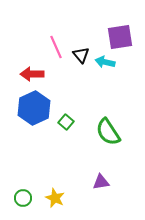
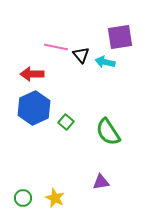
pink line: rotated 55 degrees counterclockwise
